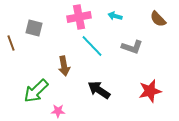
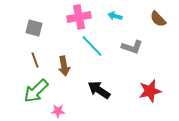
brown line: moved 24 px right, 17 px down
